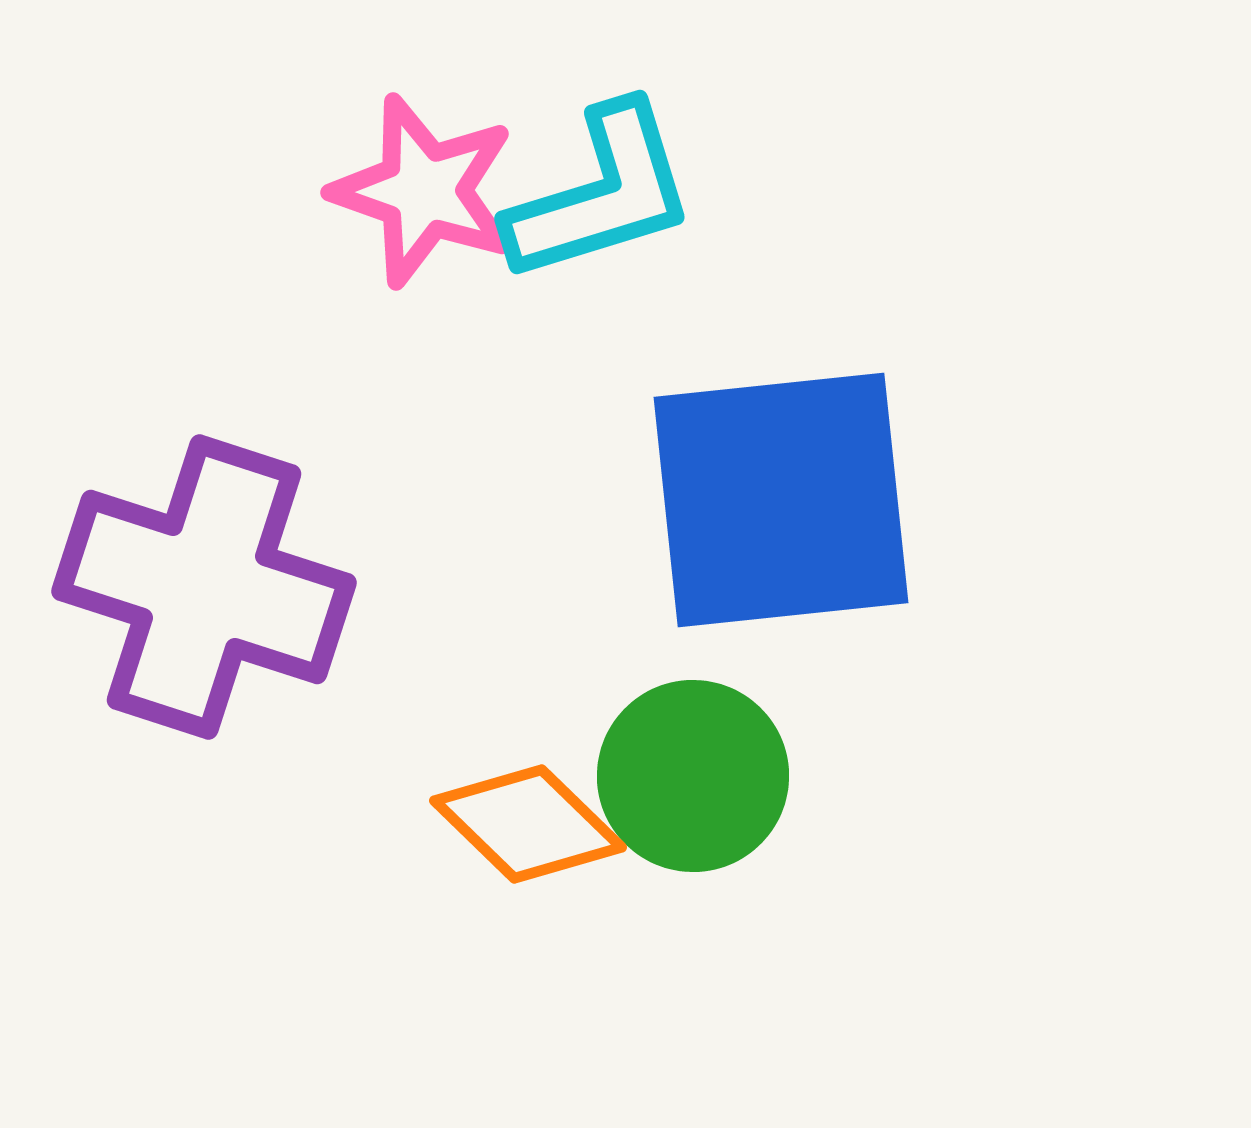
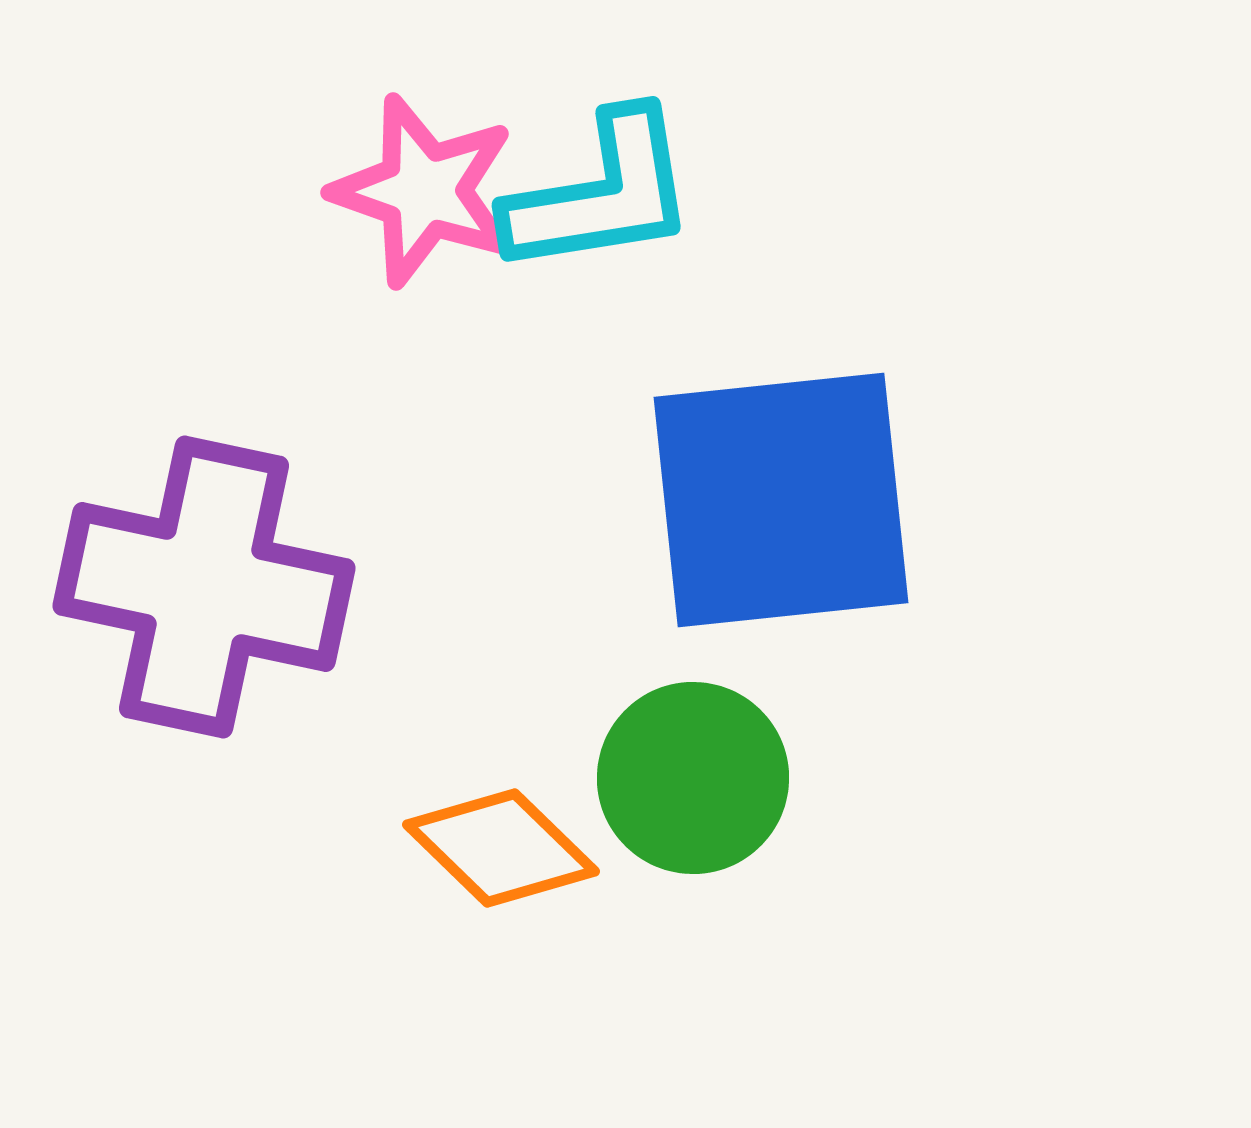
cyan L-shape: rotated 8 degrees clockwise
purple cross: rotated 6 degrees counterclockwise
green circle: moved 2 px down
orange diamond: moved 27 px left, 24 px down
